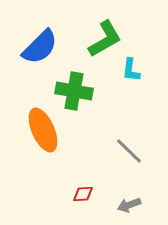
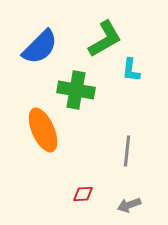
green cross: moved 2 px right, 1 px up
gray line: moved 2 px left; rotated 52 degrees clockwise
